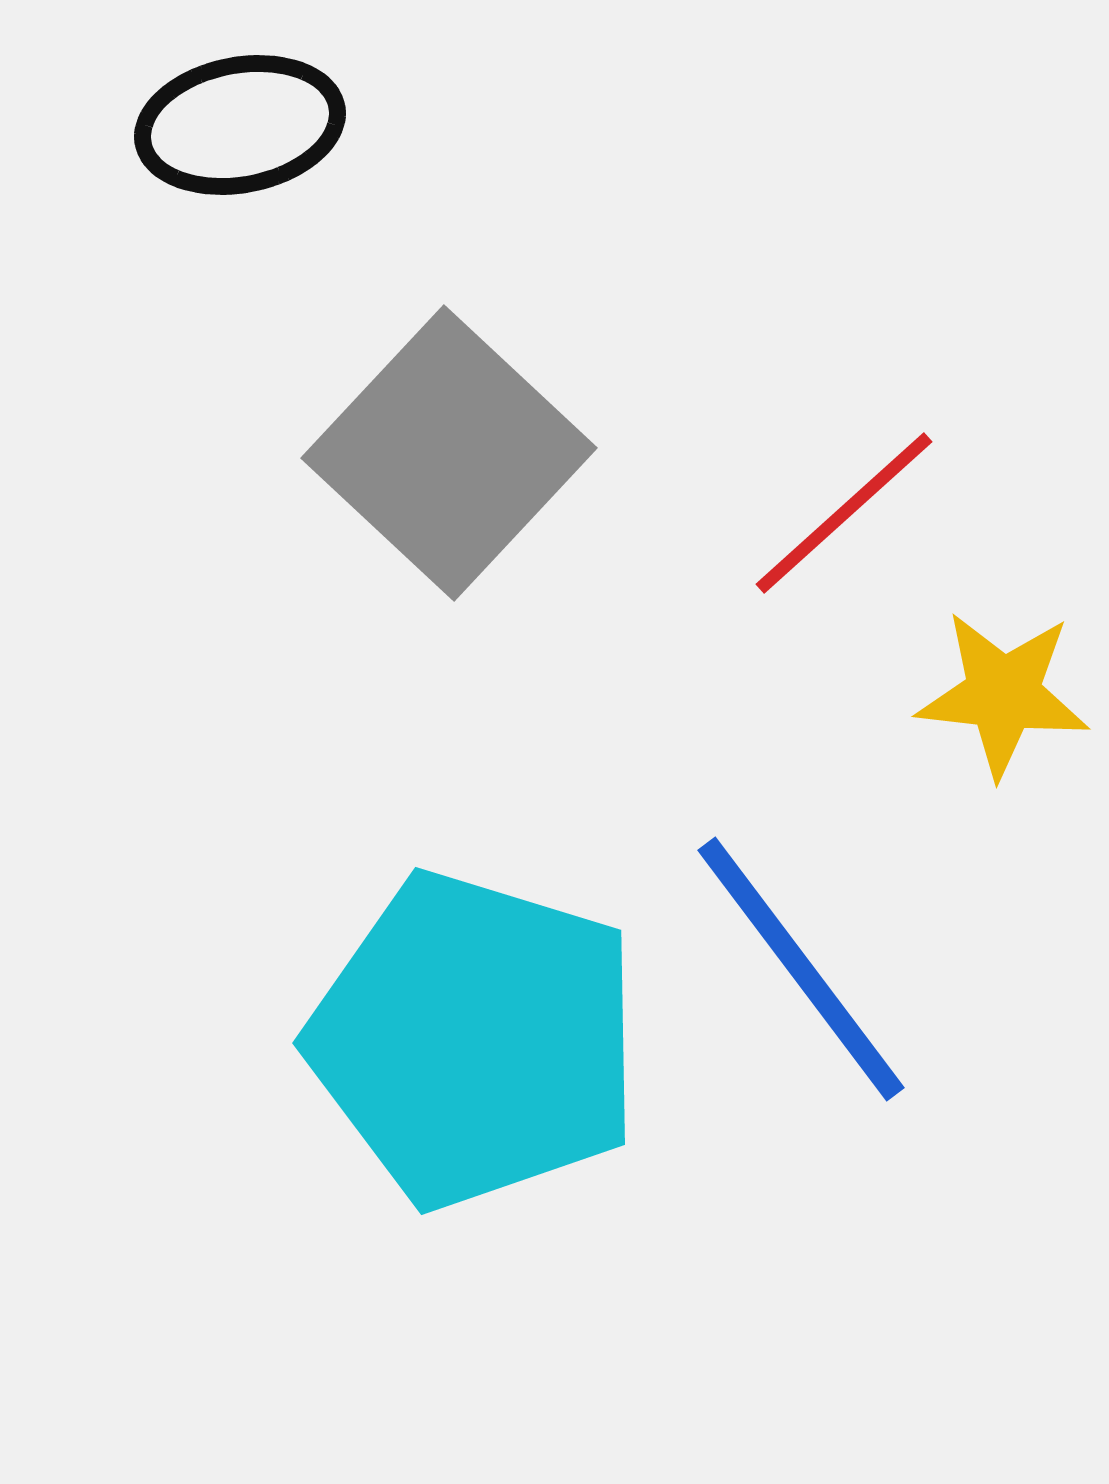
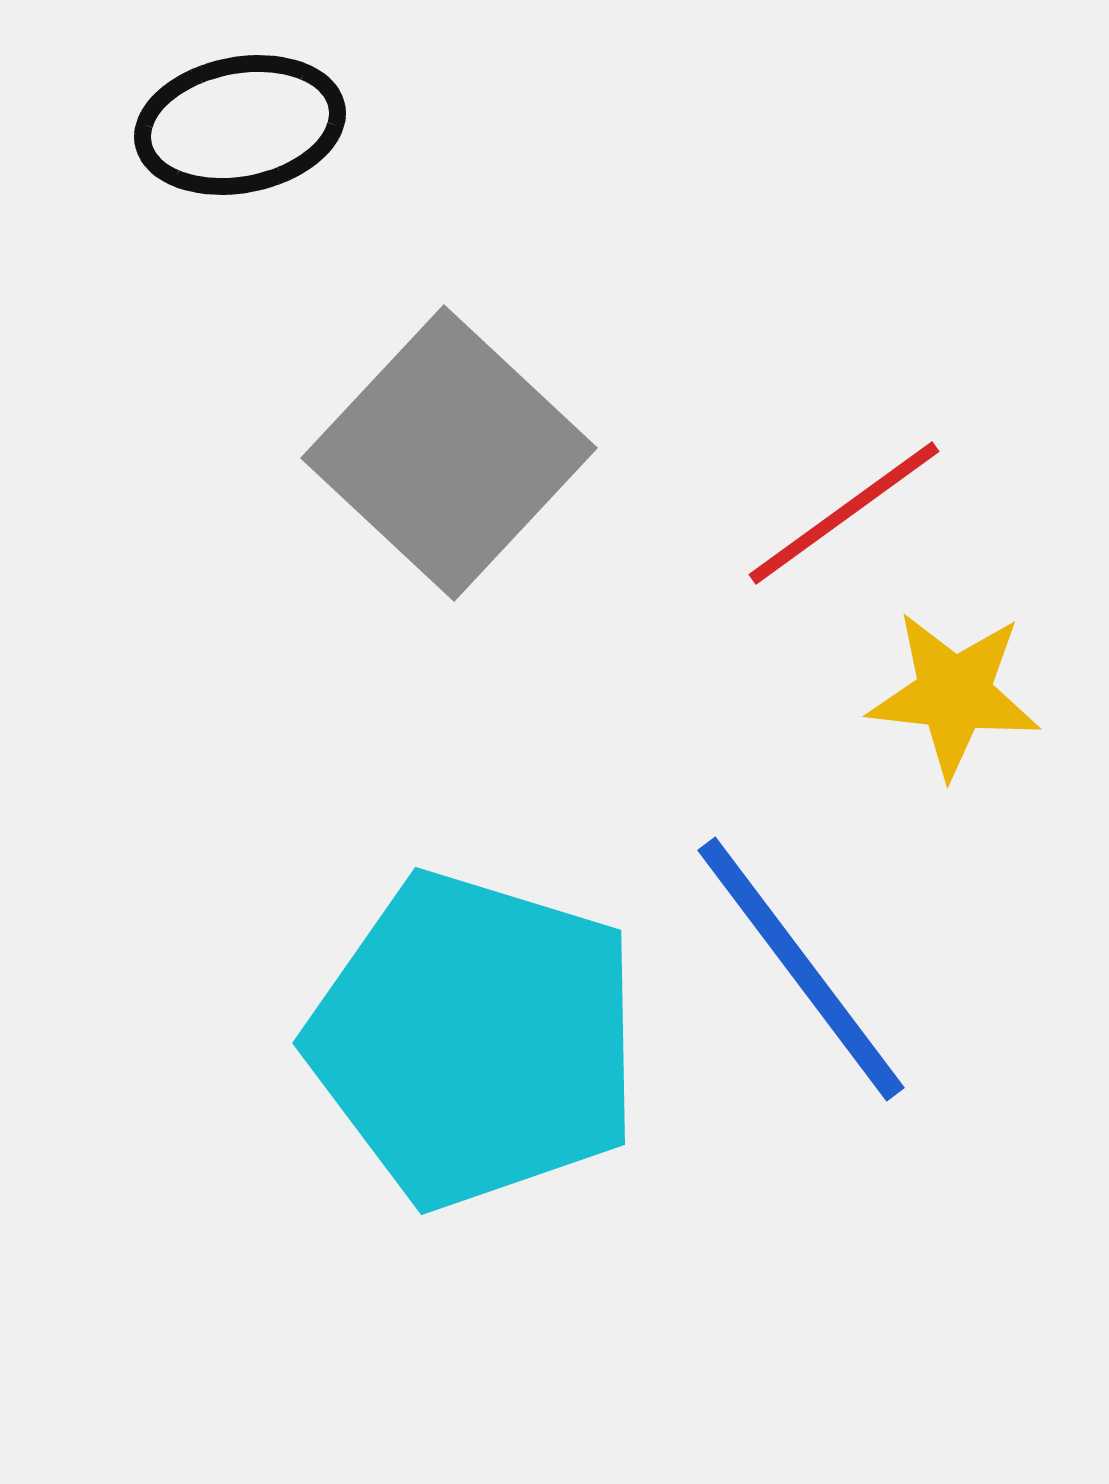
red line: rotated 6 degrees clockwise
yellow star: moved 49 px left
